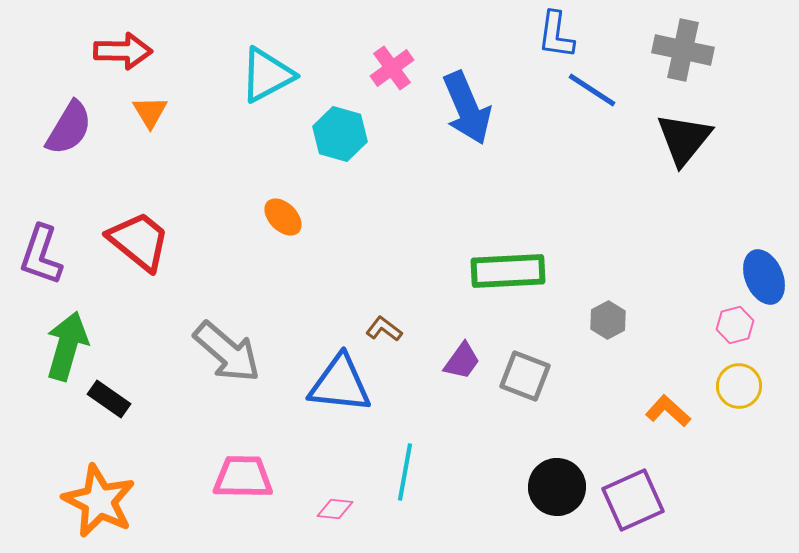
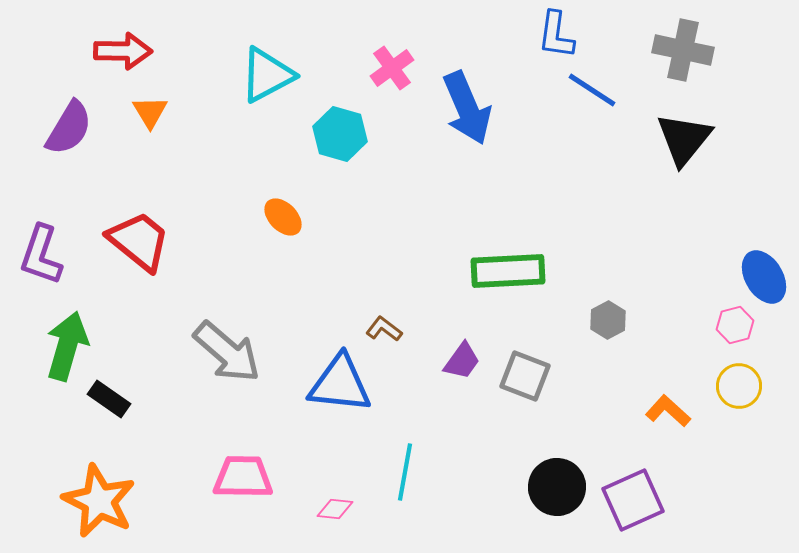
blue ellipse: rotated 8 degrees counterclockwise
